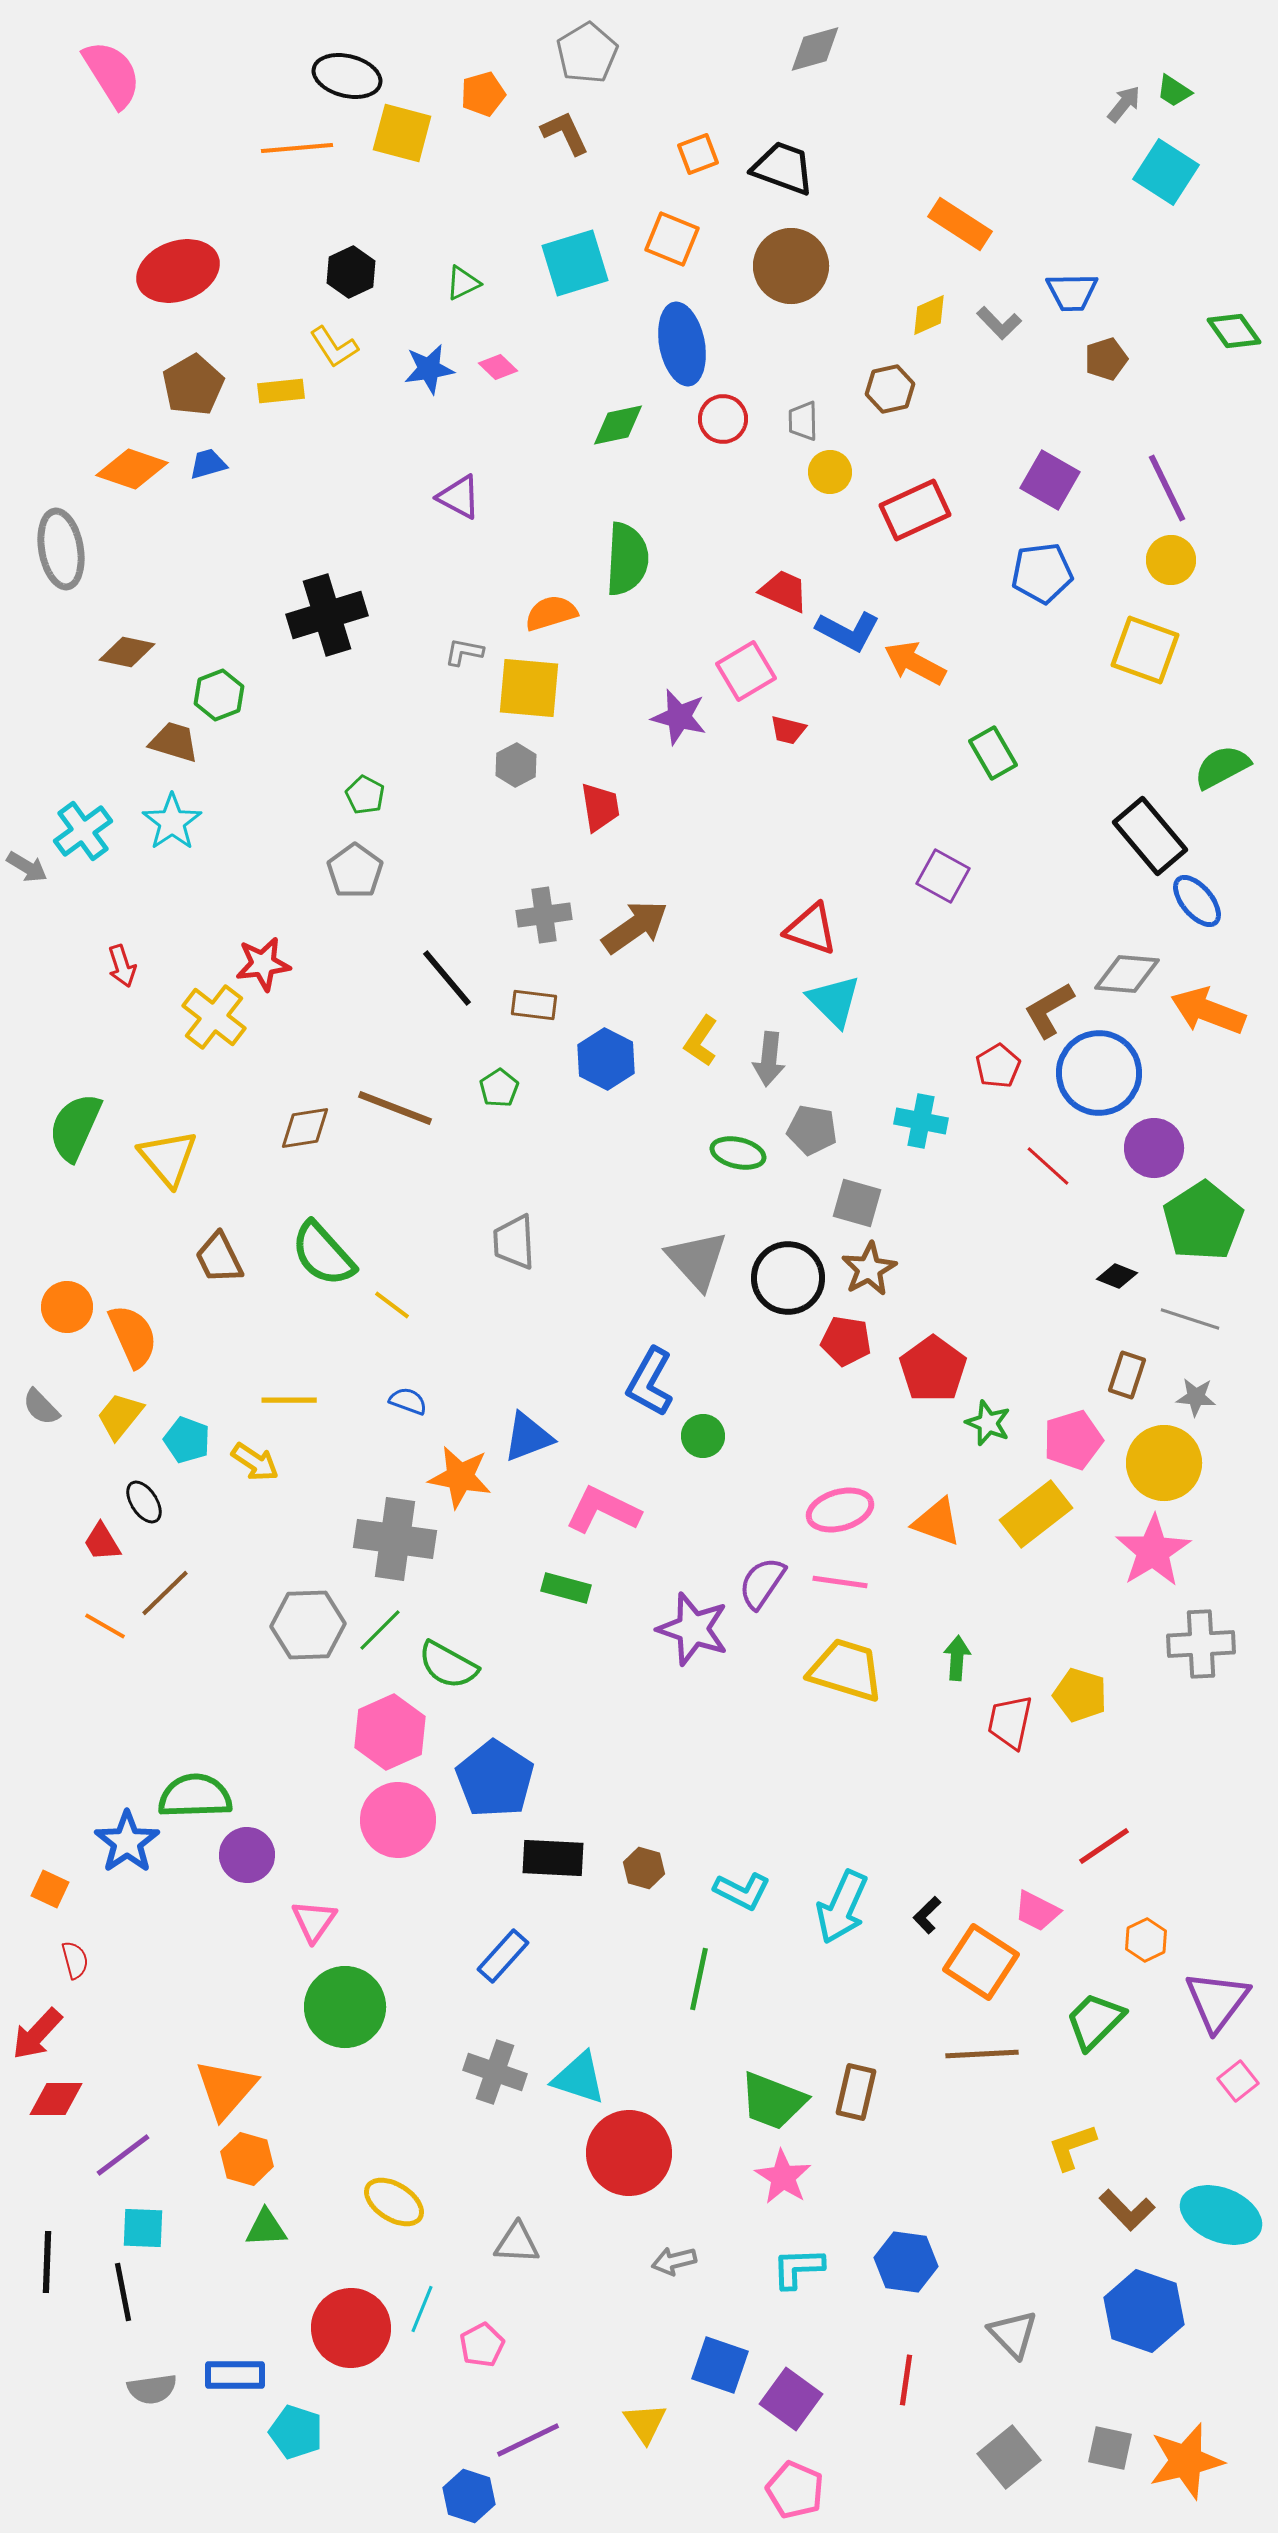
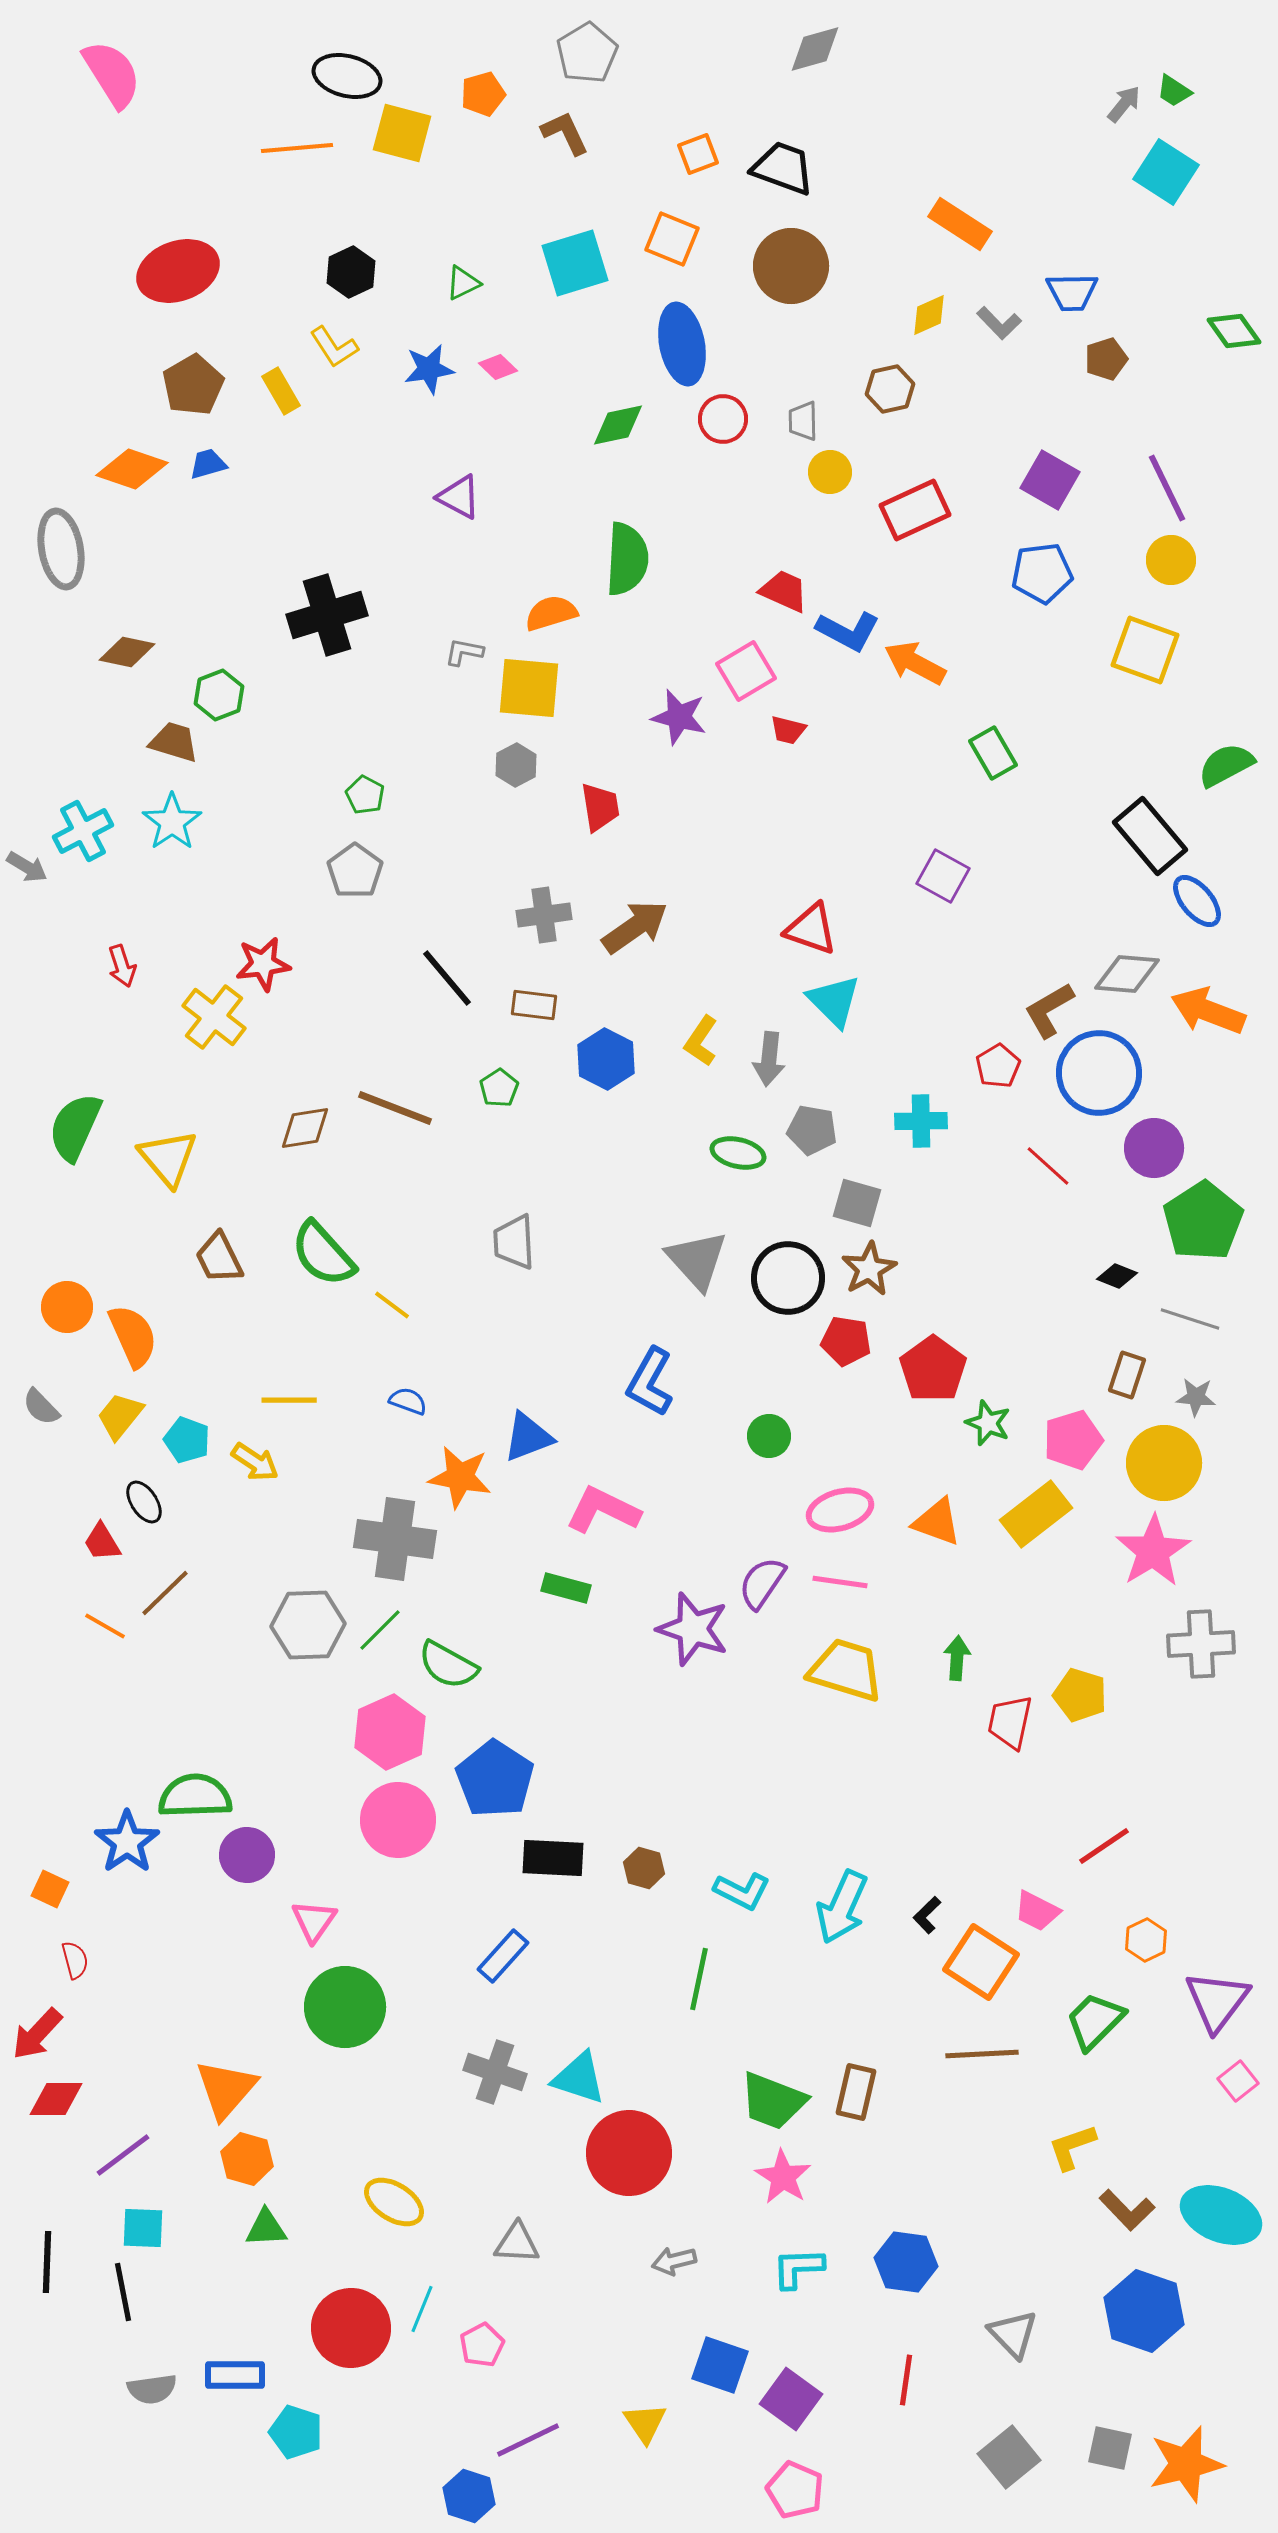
yellow rectangle at (281, 391): rotated 66 degrees clockwise
green semicircle at (1222, 767): moved 4 px right, 2 px up
cyan cross at (83, 831): rotated 8 degrees clockwise
cyan cross at (921, 1121): rotated 12 degrees counterclockwise
green circle at (703, 1436): moved 66 px right
orange star at (1186, 2461): moved 3 px down
